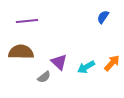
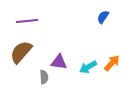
brown semicircle: rotated 50 degrees counterclockwise
purple triangle: rotated 36 degrees counterclockwise
cyan arrow: moved 2 px right
gray semicircle: rotated 56 degrees counterclockwise
